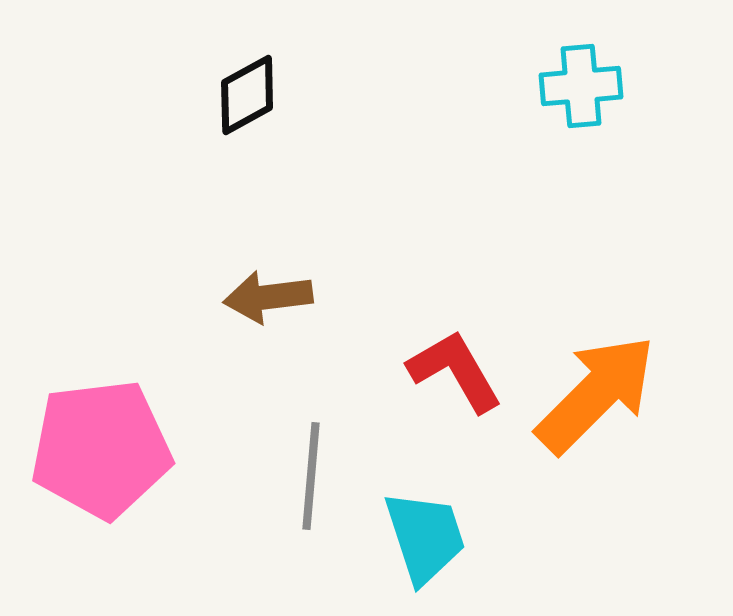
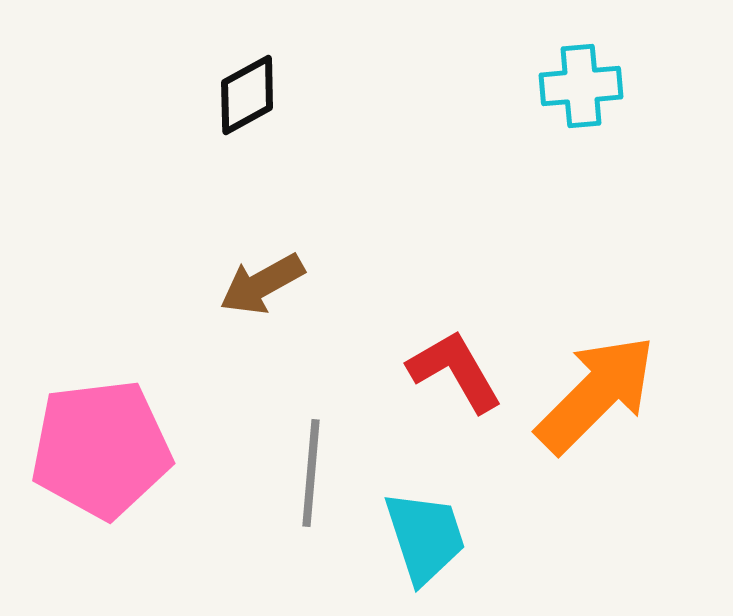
brown arrow: moved 6 px left, 13 px up; rotated 22 degrees counterclockwise
gray line: moved 3 px up
